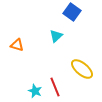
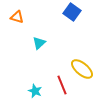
cyan triangle: moved 17 px left, 7 px down
orange triangle: moved 28 px up
red line: moved 7 px right, 2 px up
